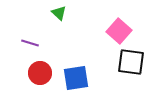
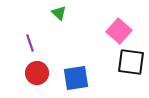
purple line: rotated 54 degrees clockwise
red circle: moved 3 px left
